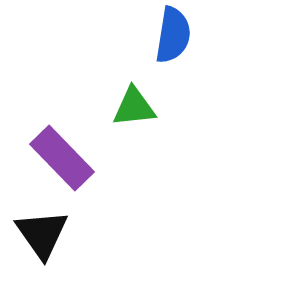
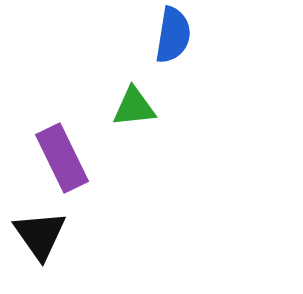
purple rectangle: rotated 18 degrees clockwise
black triangle: moved 2 px left, 1 px down
